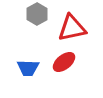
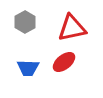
gray hexagon: moved 12 px left, 8 px down
